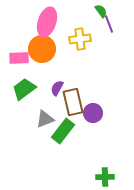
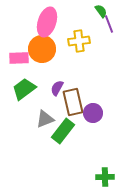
yellow cross: moved 1 px left, 2 px down
